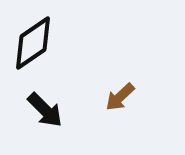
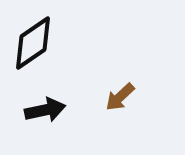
black arrow: rotated 57 degrees counterclockwise
